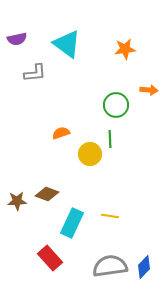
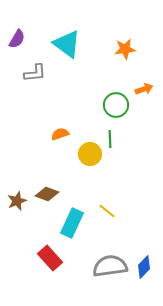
purple semicircle: rotated 48 degrees counterclockwise
orange arrow: moved 5 px left, 1 px up; rotated 24 degrees counterclockwise
orange semicircle: moved 1 px left, 1 px down
brown star: rotated 18 degrees counterclockwise
yellow line: moved 3 px left, 5 px up; rotated 30 degrees clockwise
